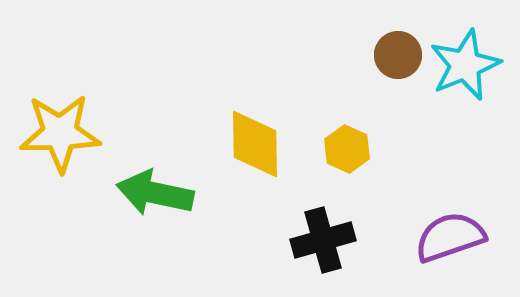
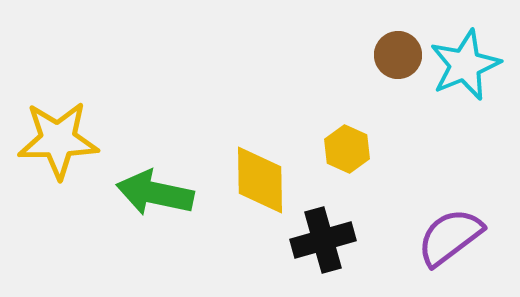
yellow star: moved 2 px left, 7 px down
yellow diamond: moved 5 px right, 36 px down
purple semicircle: rotated 18 degrees counterclockwise
